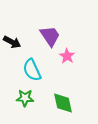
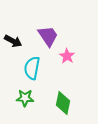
purple trapezoid: moved 2 px left
black arrow: moved 1 px right, 1 px up
cyan semicircle: moved 2 px up; rotated 35 degrees clockwise
green diamond: rotated 25 degrees clockwise
